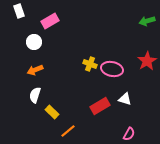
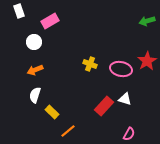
pink ellipse: moved 9 px right
red rectangle: moved 4 px right; rotated 18 degrees counterclockwise
